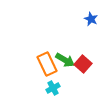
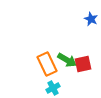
green arrow: moved 2 px right
red square: rotated 36 degrees clockwise
